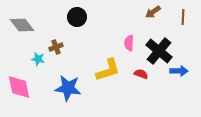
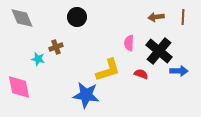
brown arrow: moved 3 px right, 5 px down; rotated 28 degrees clockwise
gray diamond: moved 7 px up; rotated 15 degrees clockwise
blue star: moved 18 px right, 7 px down
